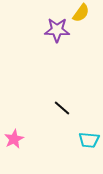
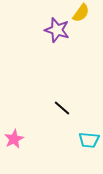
purple star: rotated 15 degrees clockwise
